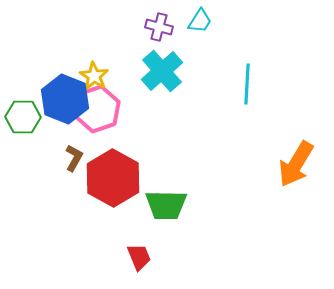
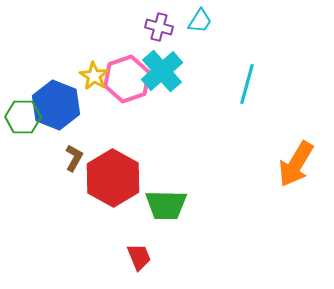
cyan line: rotated 12 degrees clockwise
blue hexagon: moved 9 px left, 6 px down
pink hexagon: moved 30 px right, 30 px up
